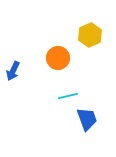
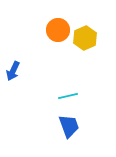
yellow hexagon: moved 5 px left, 3 px down
orange circle: moved 28 px up
blue trapezoid: moved 18 px left, 7 px down
